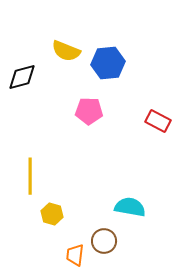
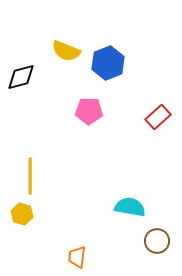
blue hexagon: rotated 16 degrees counterclockwise
black diamond: moved 1 px left
red rectangle: moved 4 px up; rotated 70 degrees counterclockwise
yellow hexagon: moved 30 px left
brown circle: moved 53 px right
orange trapezoid: moved 2 px right, 2 px down
